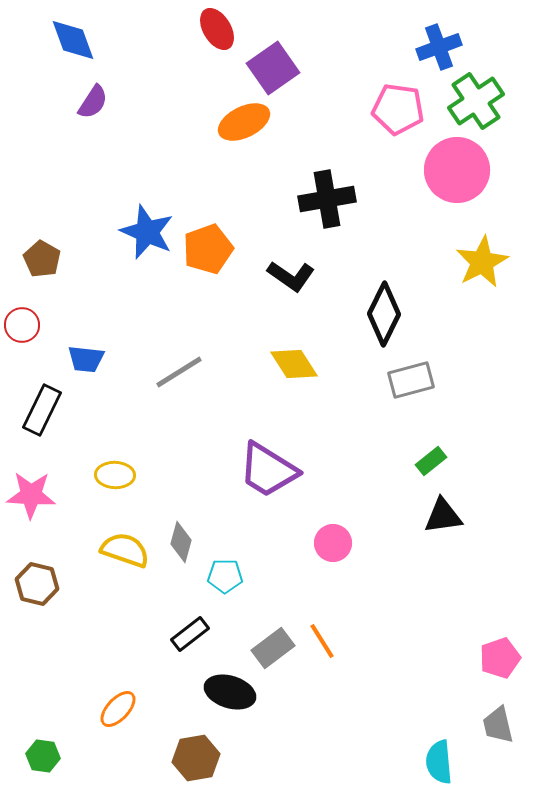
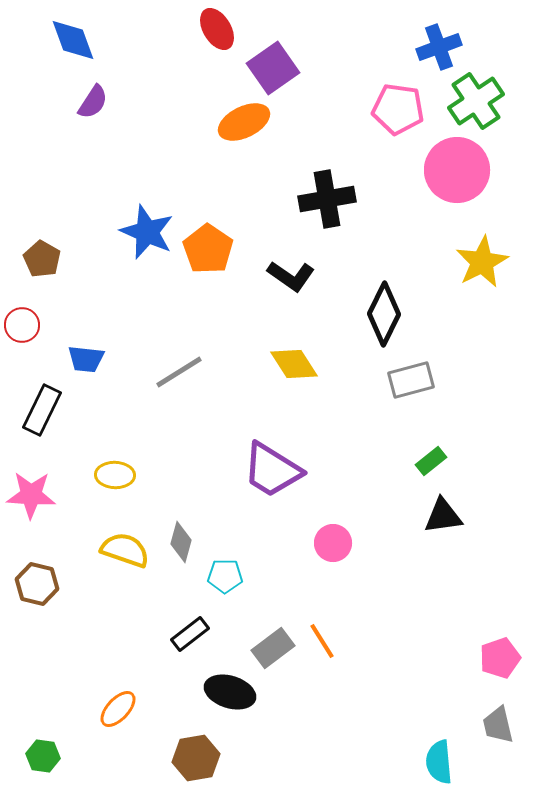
orange pentagon at (208, 249): rotated 18 degrees counterclockwise
purple trapezoid at (268, 470): moved 4 px right
